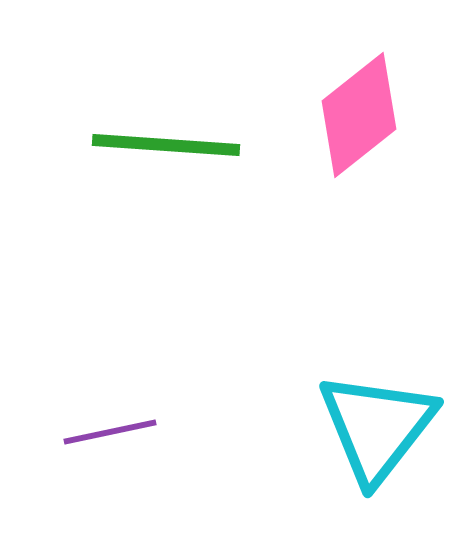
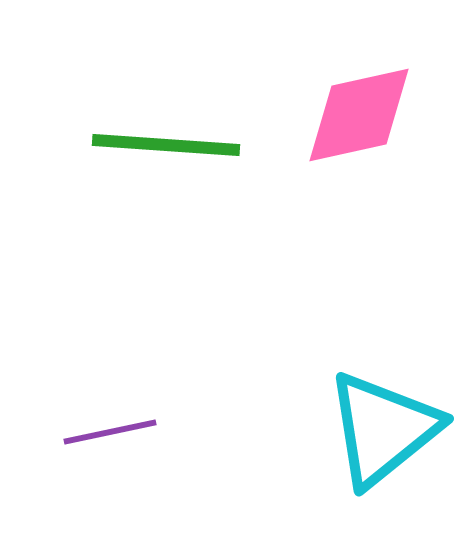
pink diamond: rotated 26 degrees clockwise
cyan triangle: moved 6 px right, 2 px down; rotated 13 degrees clockwise
